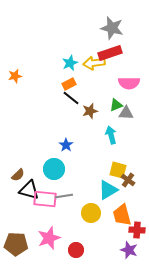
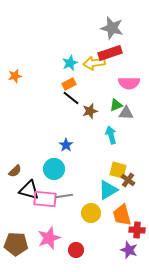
brown semicircle: moved 3 px left, 4 px up
